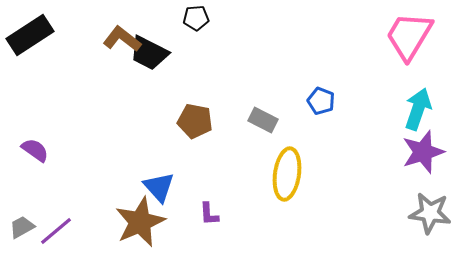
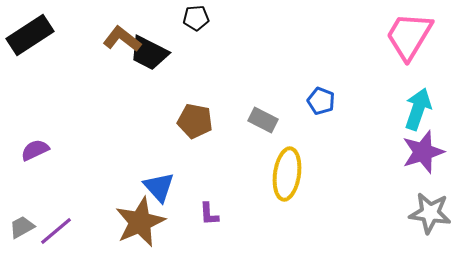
purple semicircle: rotated 60 degrees counterclockwise
